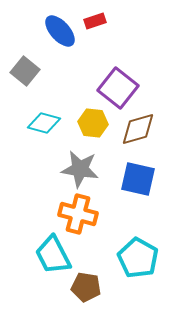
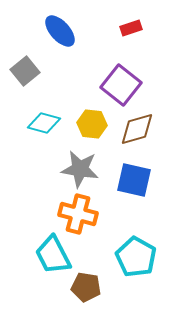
red rectangle: moved 36 px right, 7 px down
gray square: rotated 12 degrees clockwise
purple square: moved 3 px right, 3 px up
yellow hexagon: moved 1 px left, 1 px down
brown diamond: moved 1 px left
blue square: moved 4 px left, 1 px down
cyan pentagon: moved 2 px left, 1 px up
